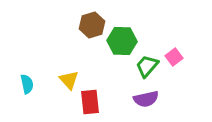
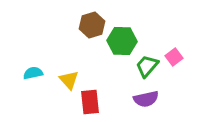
cyan semicircle: moved 6 px right, 11 px up; rotated 90 degrees counterclockwise
